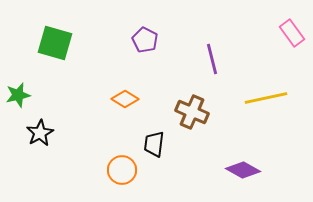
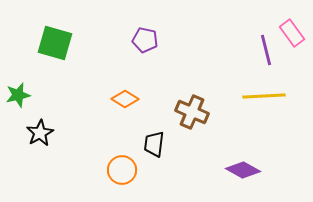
purple pentagon: rotated 15 degrees counterclockwise
purple line: moved 54 px right, 9 px up
yellow line: moved 2 px left, 2 px up; rotated 9 degrees clockwise
